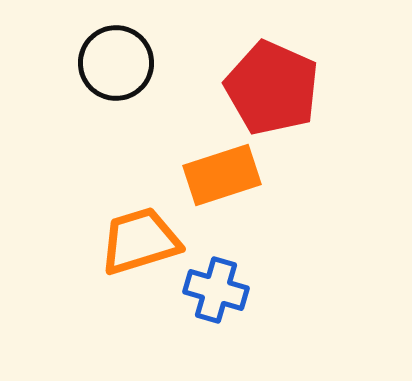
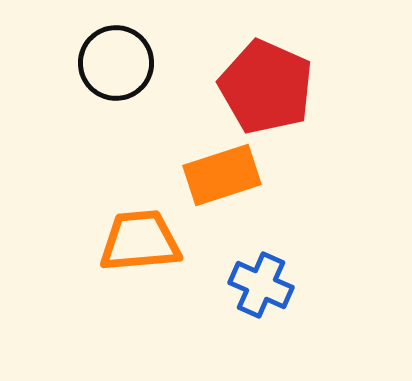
red pentagon: moved 6 px left, 1 px up
orange trapezoid: rotated 12 degrees clockwise
blue cross: moved 45 px right, 5 px up; rotated 8 degrees clockwise
